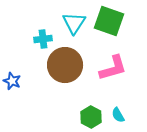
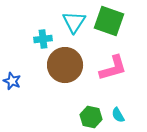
cyan triangle: moved 1 px up
green hexagon: rotated 15 degrees counterclockwise
